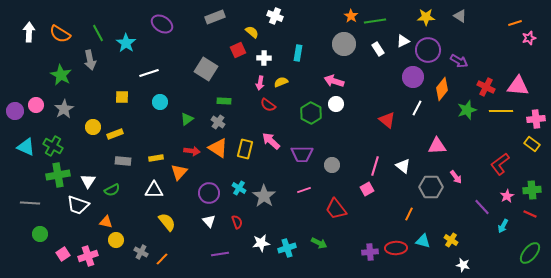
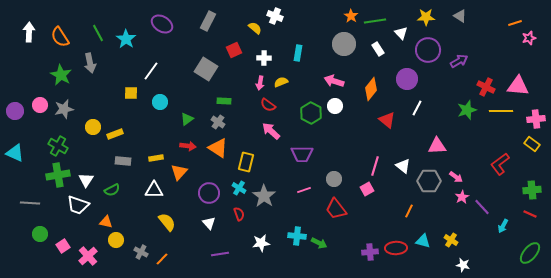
gray rectangle at (215, 17): moved 7 px left, 4 px down; rotated 42 degrees counterclockwise
yellow semicircle at (252, 32): moved 3 px right, 4 px up
orange semicircle at (60, 34): moved 3 px down; rotated 25 degrees clockwise
white triangle at (403, 41): moved 2 px left, 8 px up; rotated 48 degrees counterclockwise
cyan star at (126, 43): moved 4 px up
red square at (238, 50): moved 4 px left
gray arrow at (90, 60): moved 3 px down
purple arrow at (459, 61): rotated 60 degrees counterclockwise
white line at (149, 73): moved 2 px right, 2 px up; rotated 36 degrees counterclockwise
purple circle at (413, 77): moved 6 px left, 2 px down
orange diamond at (442, 89): moved 71 px left
yellow square at (122, 97): moved 9 px right, 4 px up
white circle at (336, 104): moved 1 px left, 2 px down
pink circle at (36, 105): moved 4 px right
gray star at (64, 109): rotated 18 degrees clockwise
pink arrow at (271, 141): moved 10 px up
green cross at (53, 146): moved 5 px right
cyan triangle at (26, 147): moved 11 px left, 6 px down
yellow rectangle at (245, 149): moved 1 px right, 13 px down
red arrow at (192, 151): moved 4 px left, 5 px up
gray circle at (332, 165): moved 2 px right, 14 px down
pink arrow at (456, 177): rotated 16 degrees counterclockwise
white triangle at (88, 181): moved 2 px left, 1 px up
gray hexagon at (431, 187): moved 2 px left, 6 px up
pink star at (507, 196): moved 45 px left, 1 px down
orange line at (409, 214): moved 3 px up
white triangle at (209, 221): moved 2 px down
red semicircle at (237, 222): moved 2 px right, 8 px up
cyan cross at (287, 248): moved 10 px right, 12 px up; rotated 24 degrees clockwise
pink square at (63, 254): moved 8 px up
pink cross at (88, 256): rotated 24 degrees counterclockwise
